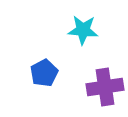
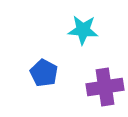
blue pentagon: rotated 16 degrees counterclockwise
